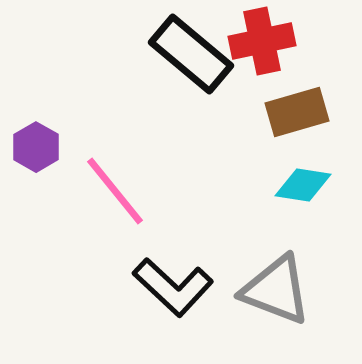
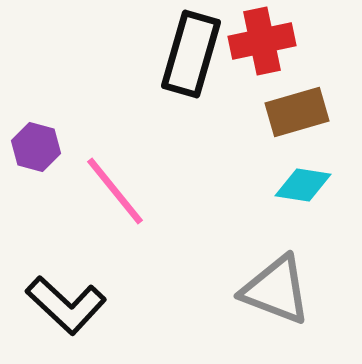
black rectangle: rotated 66 degrees clockwise
purple hexagon: rotated 15 degrees counterclockwise
black L-shape: moved 107 px left, 18 px down
